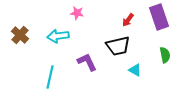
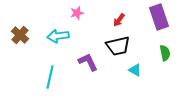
pink star: rotated 24 degrees counterclockwise
red arrow: moved 9 px left
green semicircle: moved 2 px up
purple L-shape: moved 1 px right
